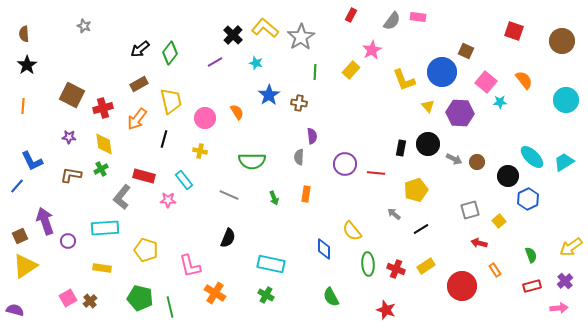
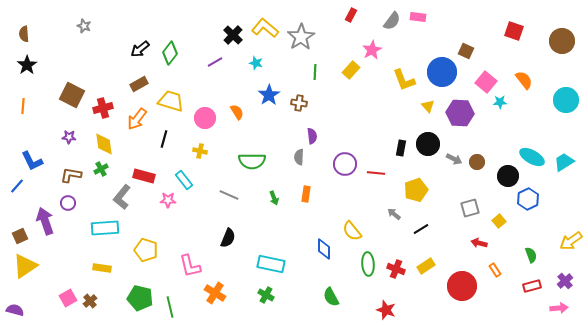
yellow trapezoid at (171, 101): rotated 60 degrees counterclockwise
cyan ellipse at (532, 157): rotated 15 degrees counterclockwise
gray square at (470, 210): moved 2 px up
purple circle at (68, 241): moved 38 px up
yellow arrow at (571, 247): moved 6 px up
